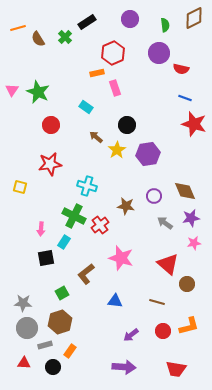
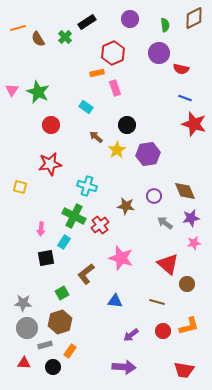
red trapezoid at (176, 369): moved 8 px right, 1 px down
